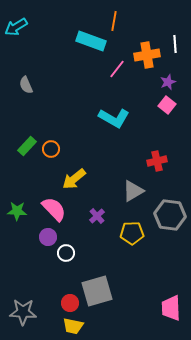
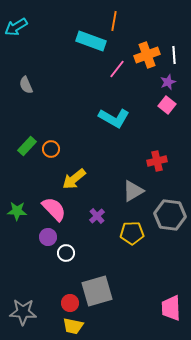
white line: moved 1 px left, 11 px down
orange cross: rotated 10 degrees counterclockwise
